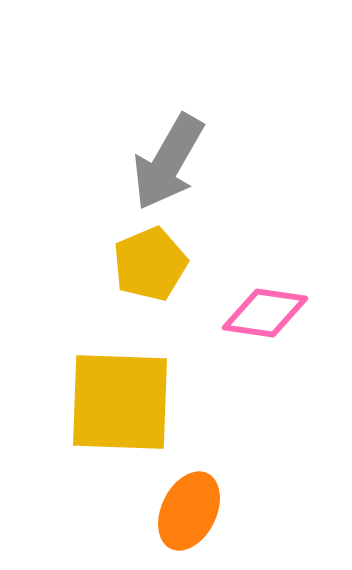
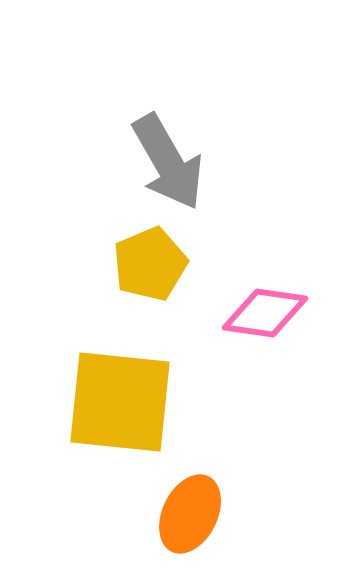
gray arrow: rotated 60 degrees counterclockwise
yellow square: rotated 4 degrees clockwise
orange ellipse: moved 1 px right, 3 px down
